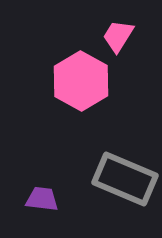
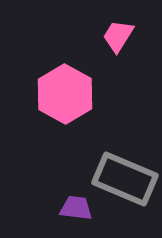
pink hexagon: moved 16 px left, 13 px down
purple trapezoid: moved 34 px right, 9 px down
